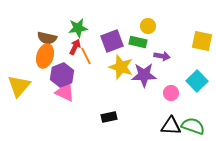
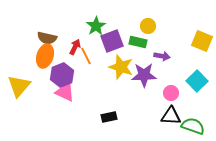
green star: moved 18 px right, 2 px up; rotated 24 degrees counterclockwise
yellow square: rotated 10 degrees clockwise
black triangle: moved 10 px up
